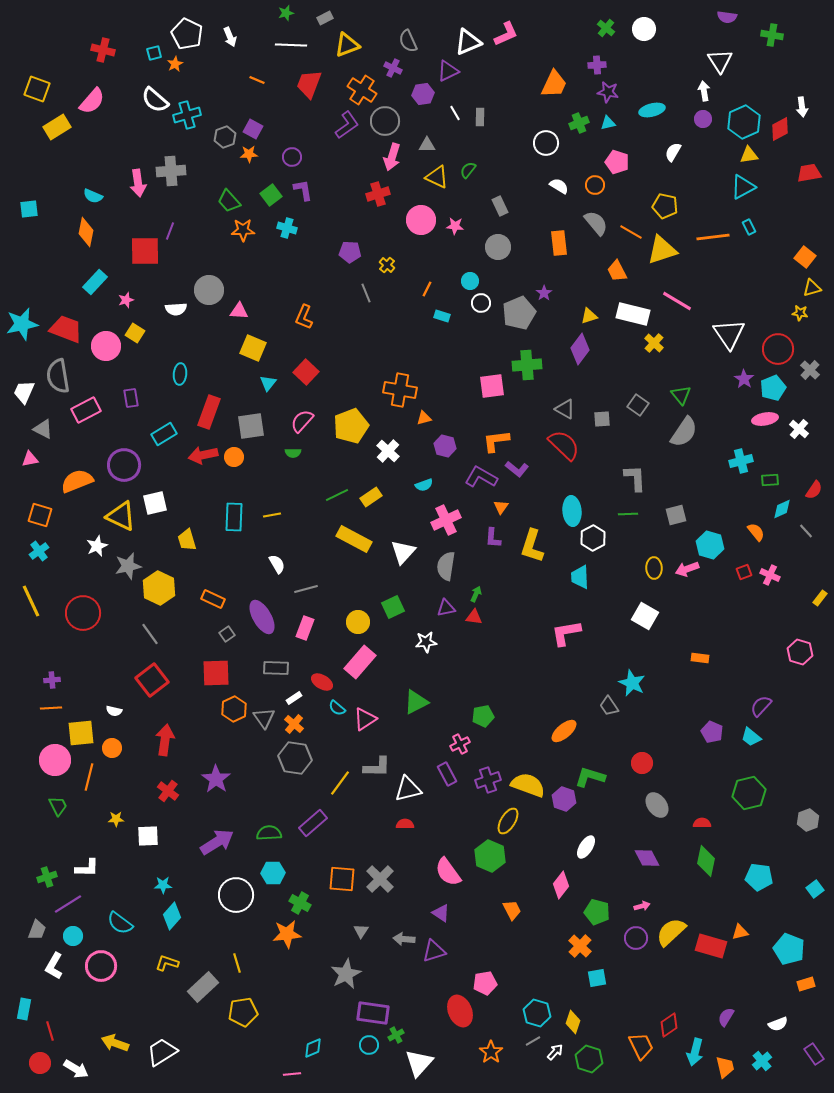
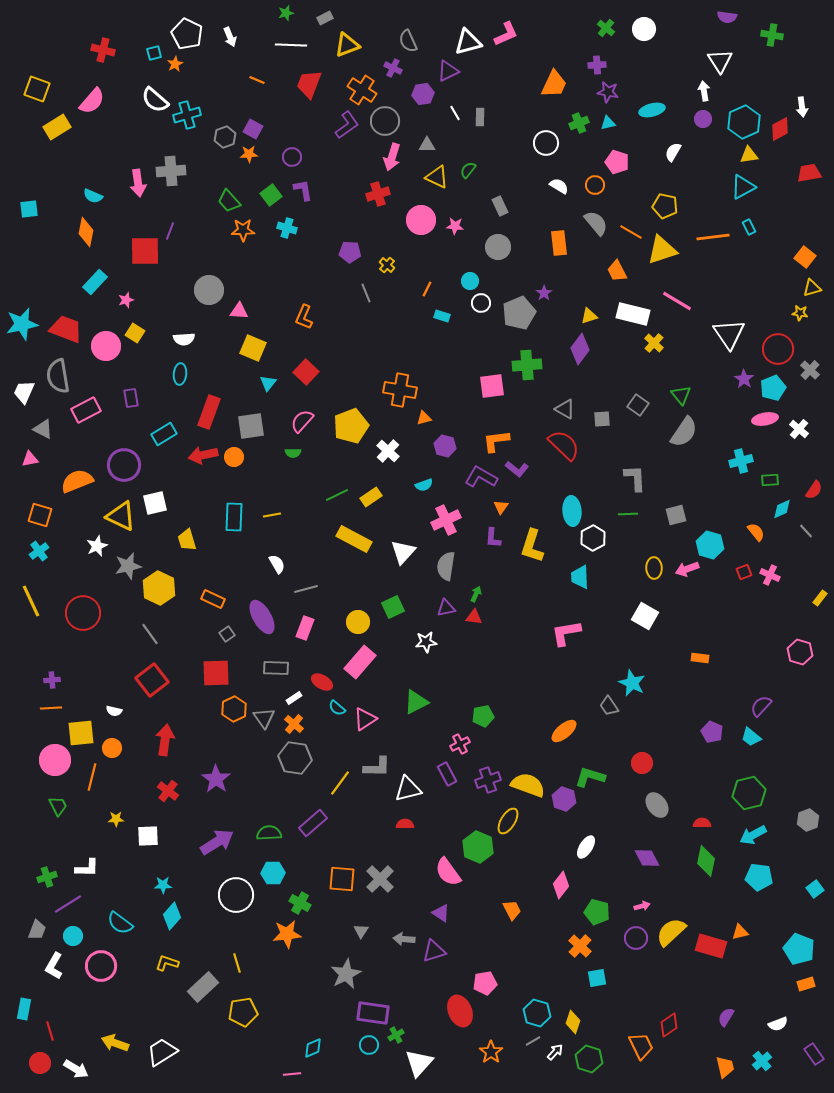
white triangle at (468, 42): rotated 8 degrees clockwise
white semicircle at (176, 309): moved 8 px right, 30 px down
orange line at (89, 777): moved 3 px right
green hexagon at (490, 856): moved 12 px left, 9 px up
cyan pentagon at (789, 949): moved 10 px right
cyan arrow at (695, 1052): moved 58 px right, 217 px up; rotated 48 degrees clockwise
